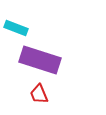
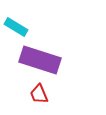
cyan rectangle: moved 1 px up; rotated 10 degrees clockwise
